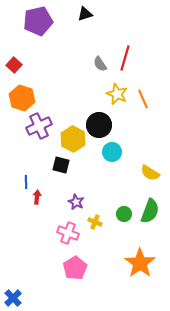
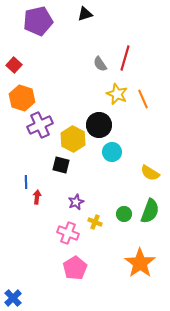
purple cross: moved 1 px right, 1 px up
purple star: rotated 21 degrees clockwise
